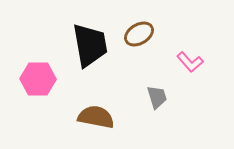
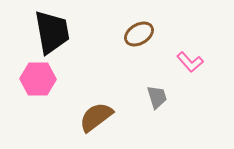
black trapezoid: moved 38 px left, 13 px up
brown semicircle: rotated 48 degrees counterclockwise
